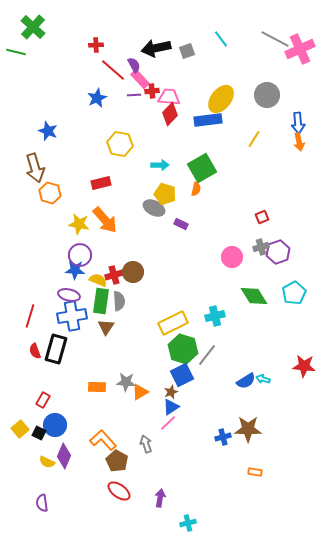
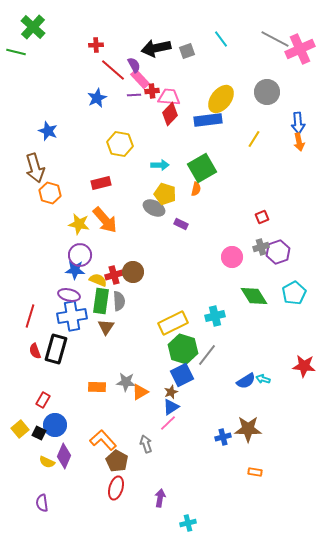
gray circle at (267, 95): moved 3 px up
red ellipse at (119, 491): moved 3 px left, 3 px up; rotated 70 degrees clockwise
